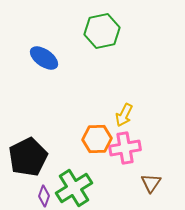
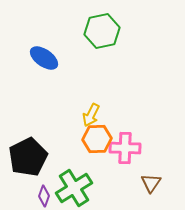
yellow arrow: moved 33 px left
pink cross: rotated 12 degrees clockwise
